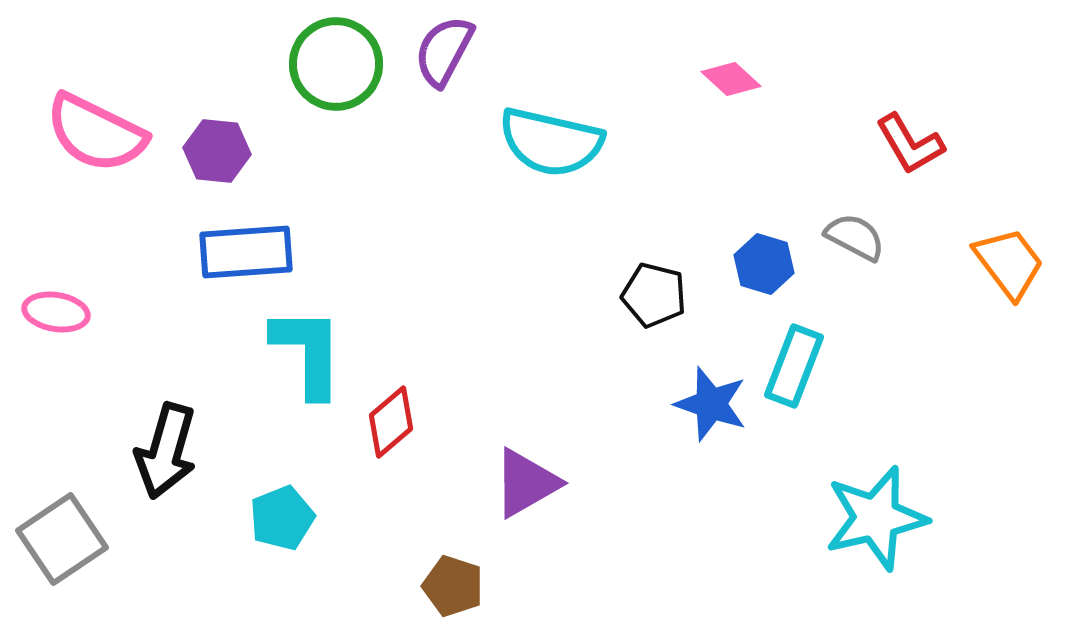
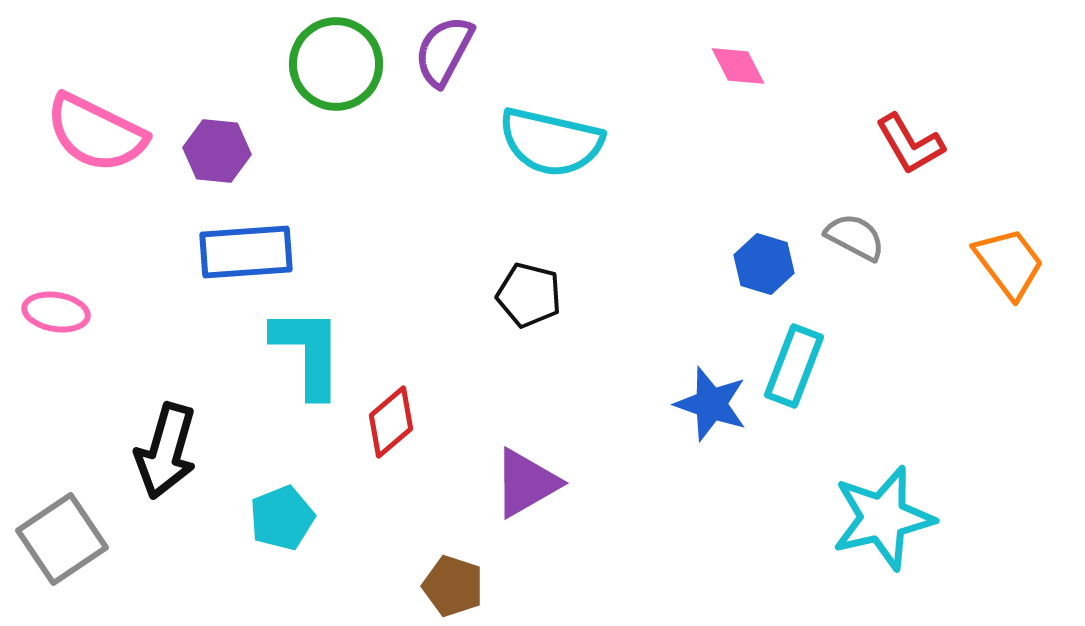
pink diamond: moved 7 px right, 13 px up; rotated 20 degrees clockwise
black pentagon: moved 125 px left
cyan star: moved 7 px right
